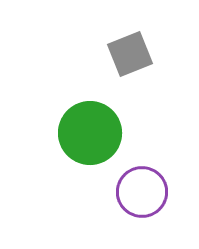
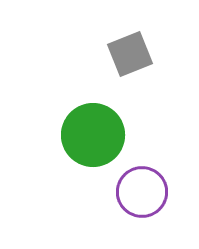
green circle: moved 3 px right, 2 px down
